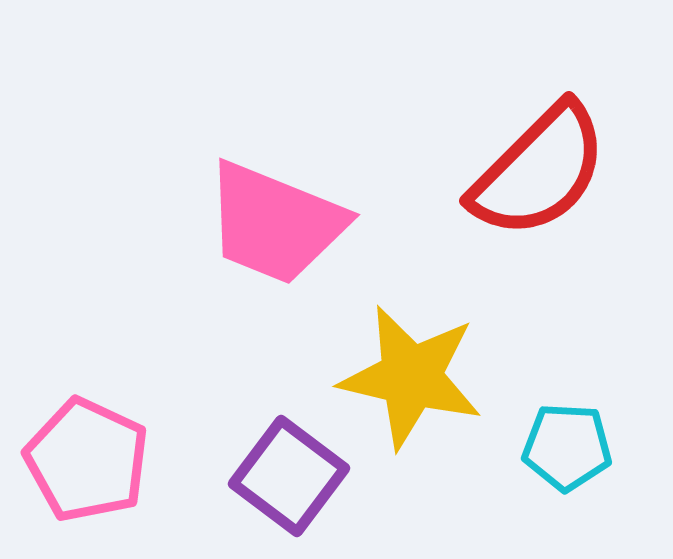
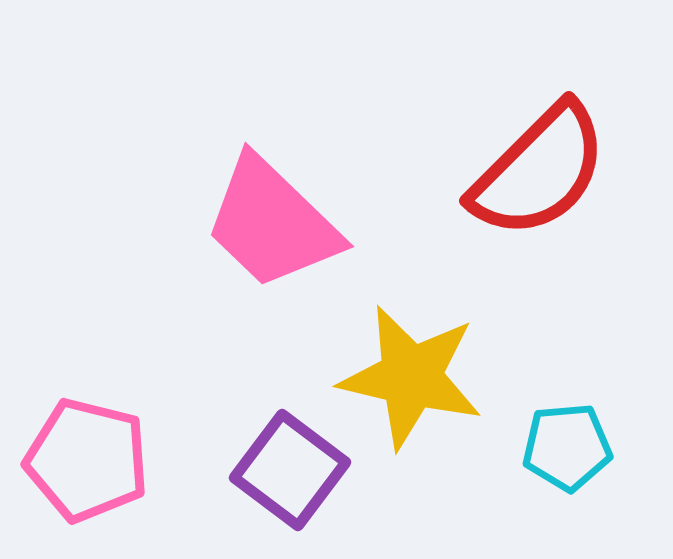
pink trapezoid: moved 3 px left; rotated 22 degrees clockwise
cyan pentagon: rotated 8 degrees counterclockwise
pink pentagon: rotated 11 degrees counterclockwise
purple square: moved 1 px right, 6 px up
